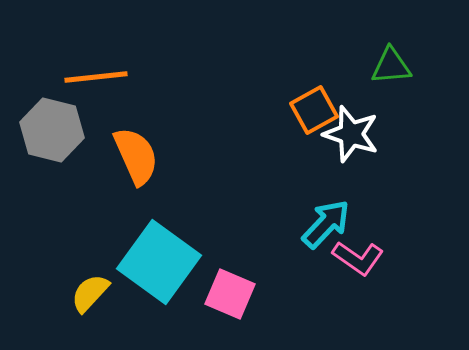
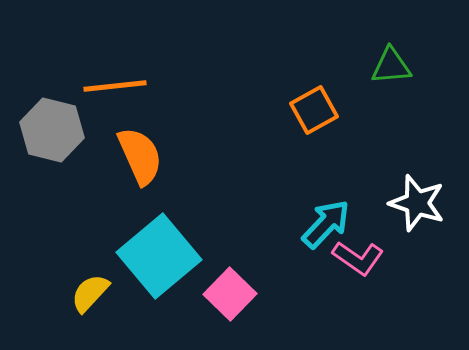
orange line: moved 19 px right, 9 px down
white star: moved 66 px right, 69 px down
orange semicircle: moved 4 px right
cyan square: moved 6 px up; rotated 14 degrees clockwise
pink square: rotated 21 degrees clockwise
